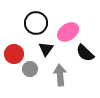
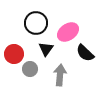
gray arrow: rotated 10 degrees clockwise
